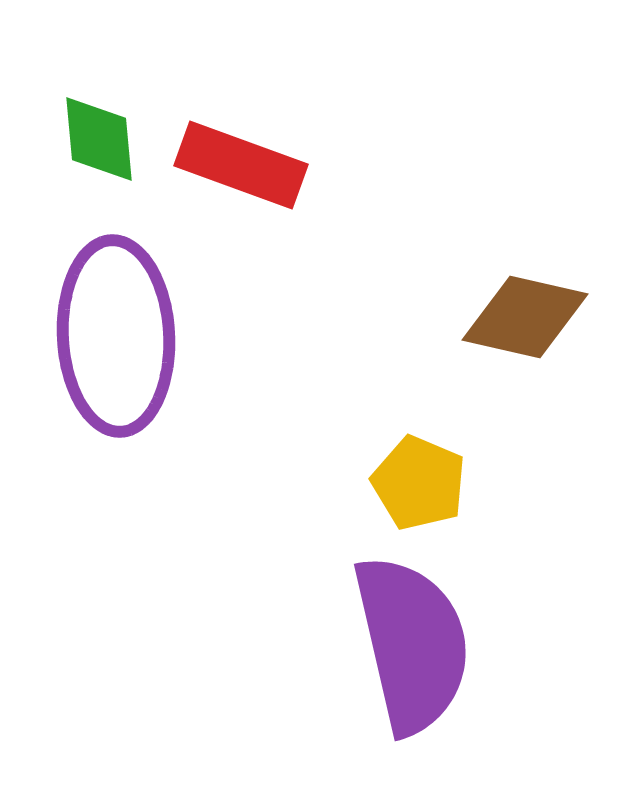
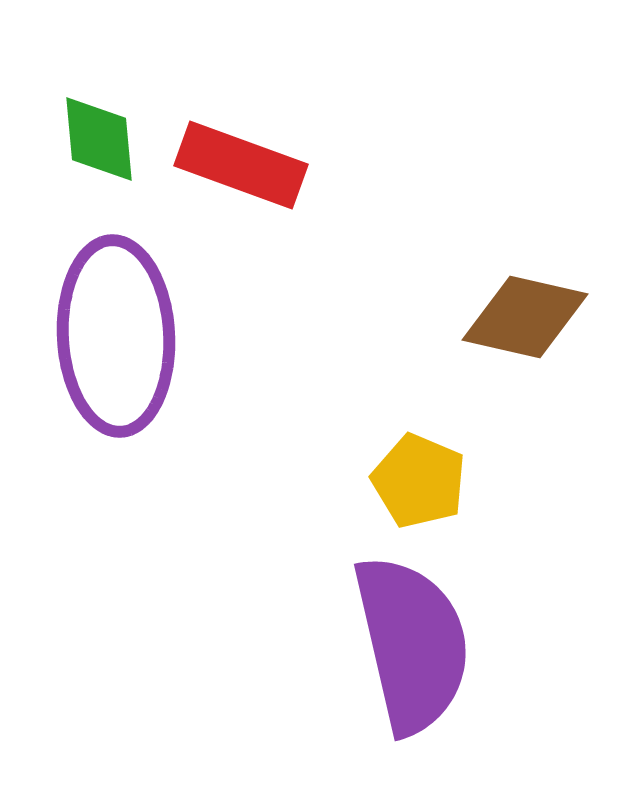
yellow pentagon: moved 2 px up
